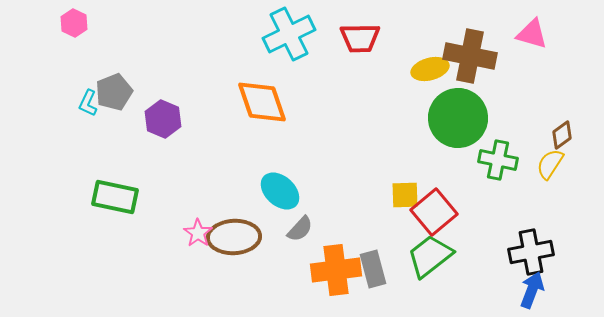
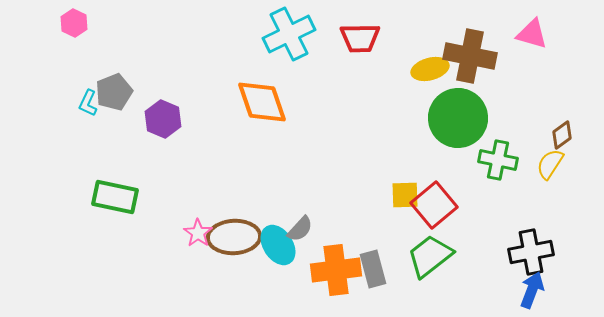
cyan ellipse: moved 2 px left, 54 px down; rotated 15 degrees clockwise
red square: moved 7 px up
